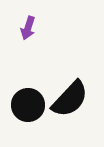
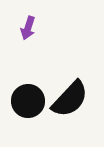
black circle: moved 4 px up
